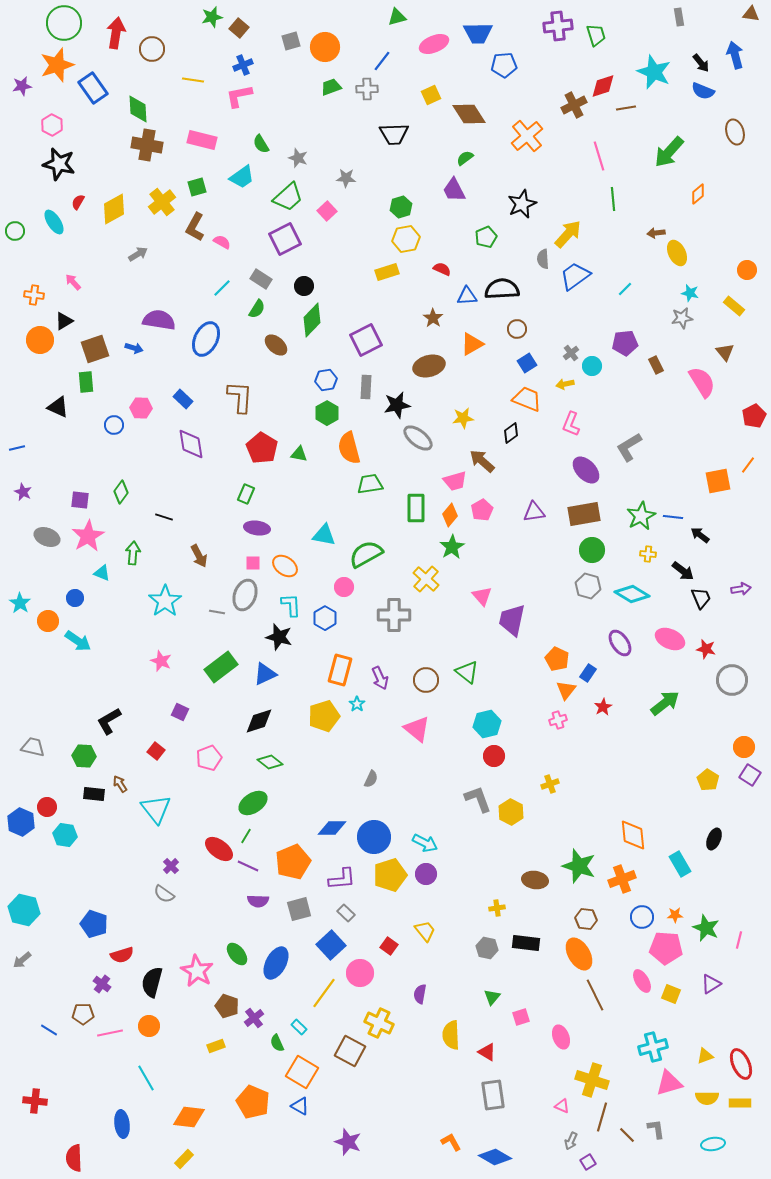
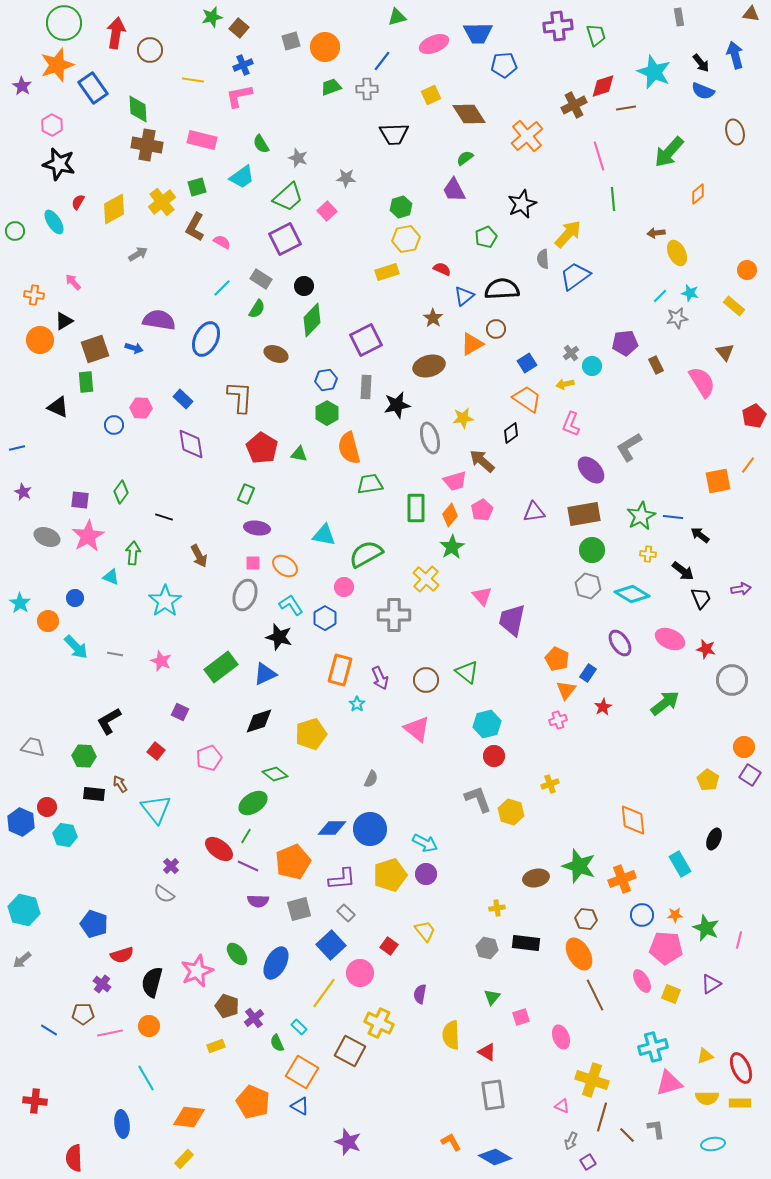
brown circle at (152, 49): moved 2 px left, 1 px down
purple star at (22, 86): rotated 30 degrees counterclockwise
cyan line at (625, 289): moved 35 px right, 7 px down
blue triangle at (467, 296): moved 3 px left; rotated 35 degrees counterclockwise
gray star at (682, 318): moved 5 px left
brown circle at (517, 329): moved 21 px left
brown ellipse at (276, 345): moved 9 px down; rotated 20 degrees counterclockwise
orange trapezoid at (527, 399): rotated 12 degrees clockwise
gray ellipse at (418, 438): moved 12 px right; rotated 36 degrees clockwise
purple ellipse at (586, 470): moved 5 px right
cyan triangle at (102, 573): moved 9 px right, 4 px down
cyan L-shape at (291, 605): rotated 30 degrees counterclockwise
gray line at (217, 612): moved 102 px left, 42 px down
cyan arrow at (78, 641): moved 2 px left, 6 px down; rotated 12 degrees clockwise
yellow pentagon at (324, 716): moved 13 px left, 18 px down
green diamond at (270, 762): moved 5 px right, 12 px down
yellow hexagon at (511, 812): rotated 10 degrees counterclockwise
orange diamond at (633, 835): moved 15 px up
blue circle at (374, 837): moved 4 px left, 8 px up
brown ellipse at (535, 880): moved 1 px right, 2 px up; rotated 20 degrees counterclockwise
blue circle at (642, 917): moved 2 px up
pink star at (197, 971): rotated 20 degrees clockwise
red ellipse at (741, 1064): moved 4 px down
